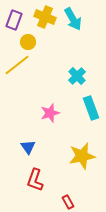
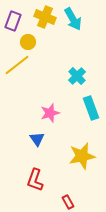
purple rectangle: moved 1 px left, 1 px down
blue triangle: moved 9 px right, 8 px up
